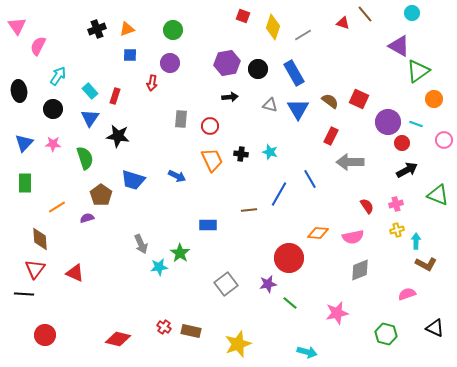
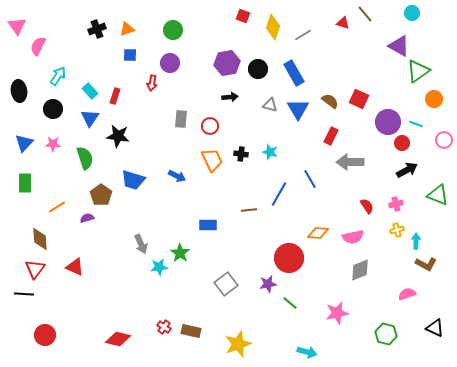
red triangle at (75, 273): moved 6 px up
